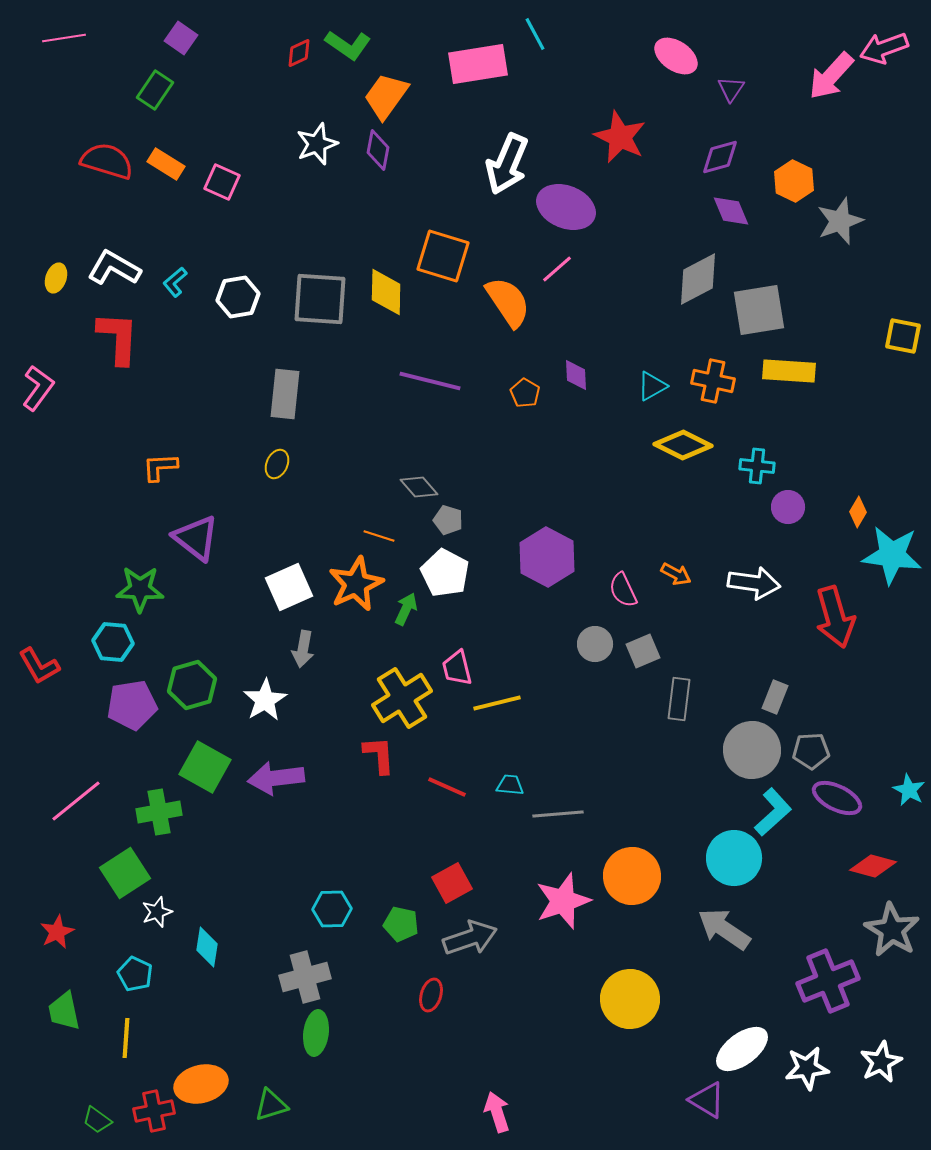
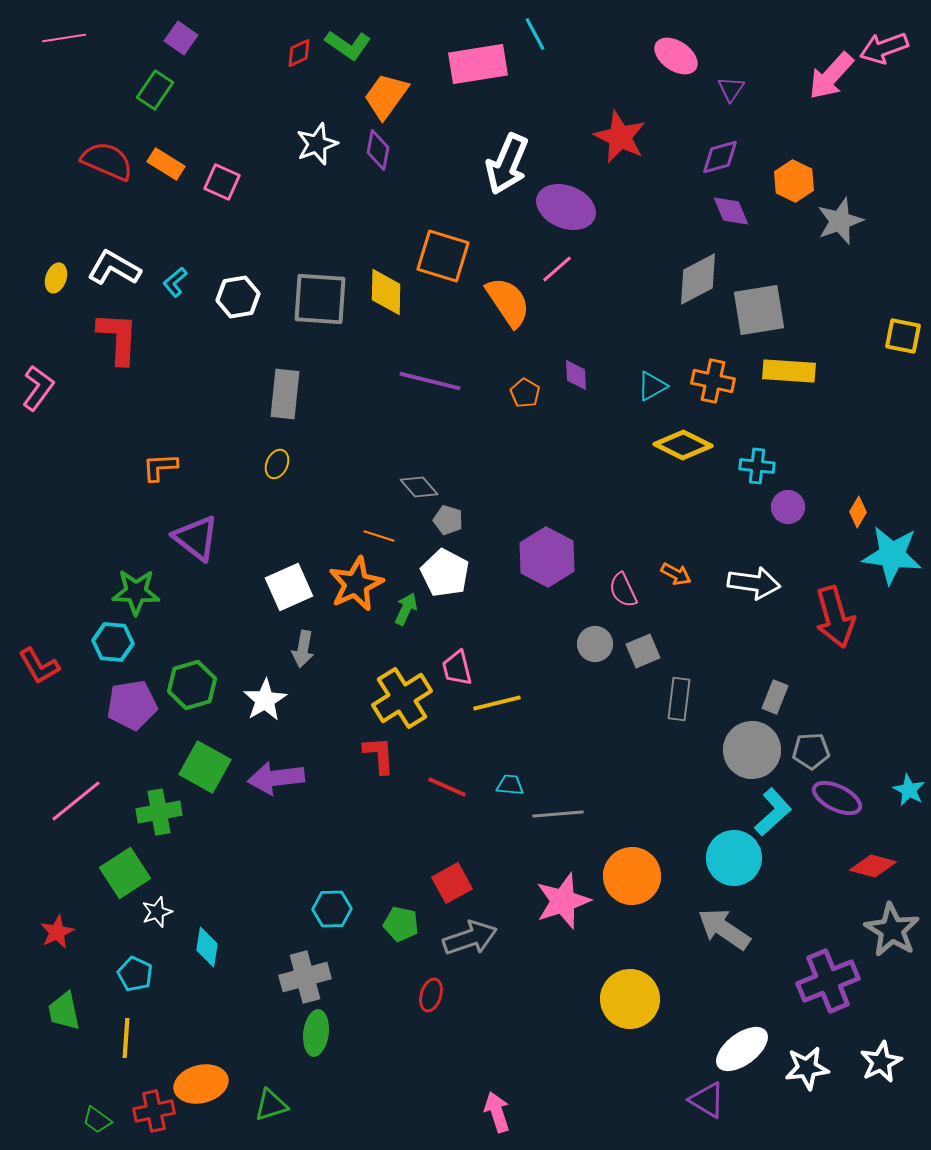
red semicircle at (107, 161): rotated 6 degrees clockwise
green star at (140, 589): moved 4 px left, 3 px down
